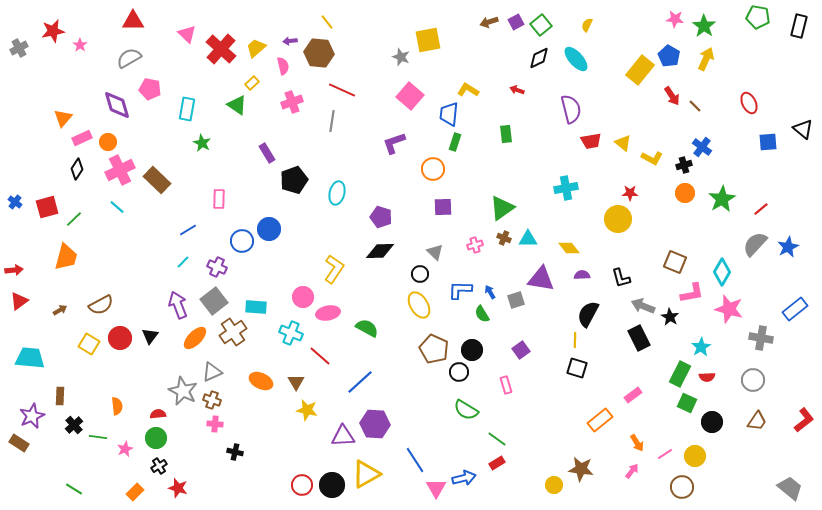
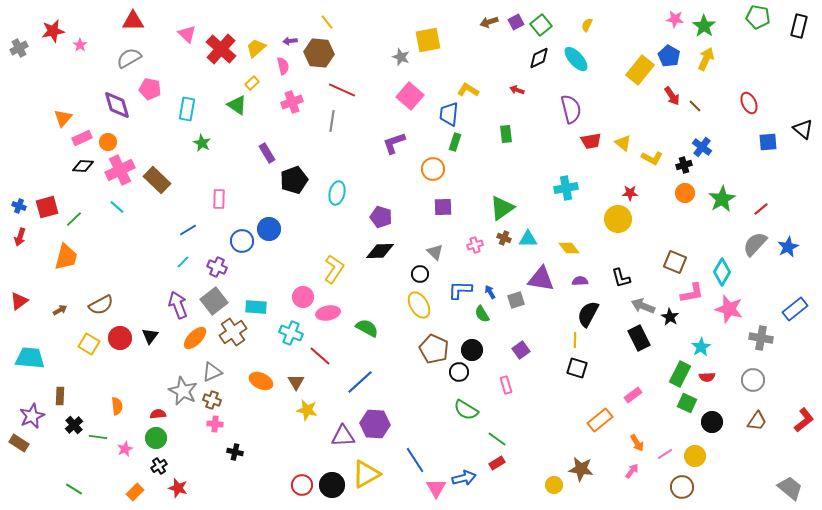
black diamond at (77, 169): moved 6 px right, 3 px up; rotated 60 degrees clockwise
blue cross at (15, 202): moved 4 px right, 4 px down; rotated 16 degrees counterclockwise
red arrow at (14, 270): moved 6 px right, 33 px up; rotated 114 degrees clockwise
purple semicircle at (582, 275): moved 2 px left, 6 px down
